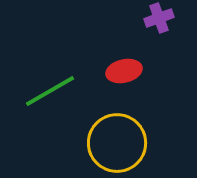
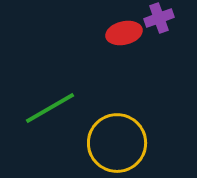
red ellipse: moved 38 px up
green line: moved 17 px down
